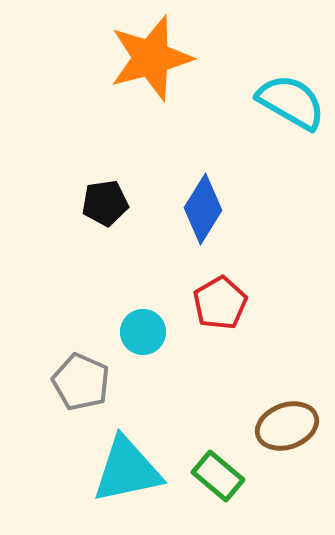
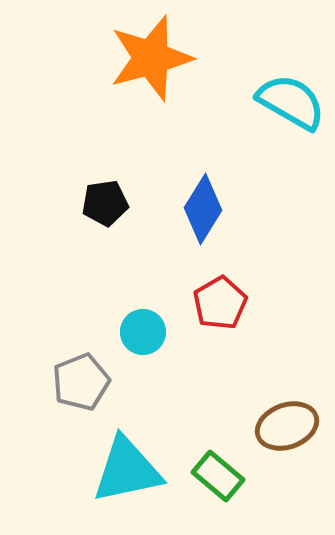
gray pentagon: rotated 26 degrees clockwise
